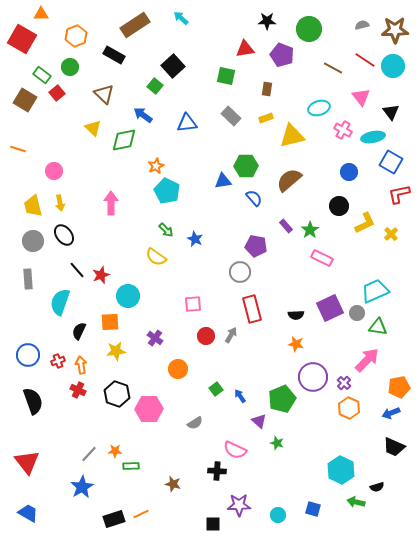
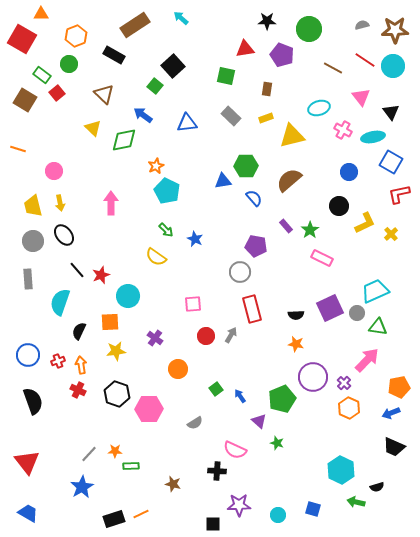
green circle at (70, 67): moved 1 px left, 3 px up
